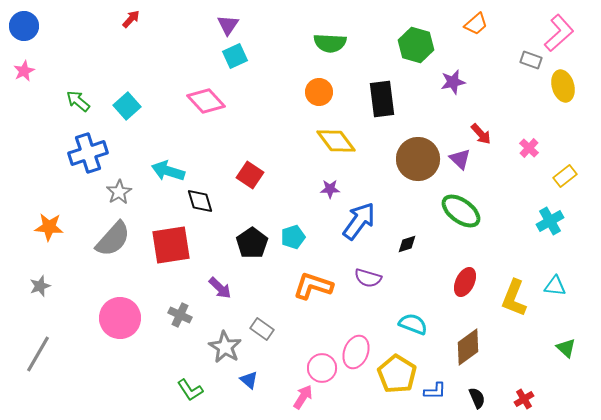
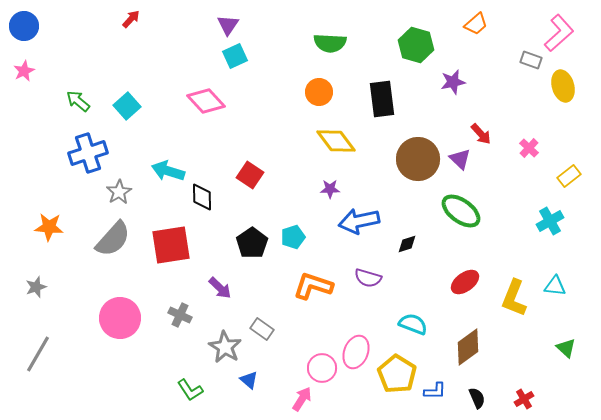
yellow rectangle at (565, 176): moved 4 px right
black diamond at (200, 201): moved 2 px right, 4 px up; rotated 16 degrees clockwise
blue arrow at (359, 221): rotated 138 degrees counterclockwise
red ellipse at (465, 282): rotated 28 degrees clockwise
gray star at (40, 286): moved 4 px left, 1 px down
pink arrow at (303, 397): moved 1 px left, 2 px down
